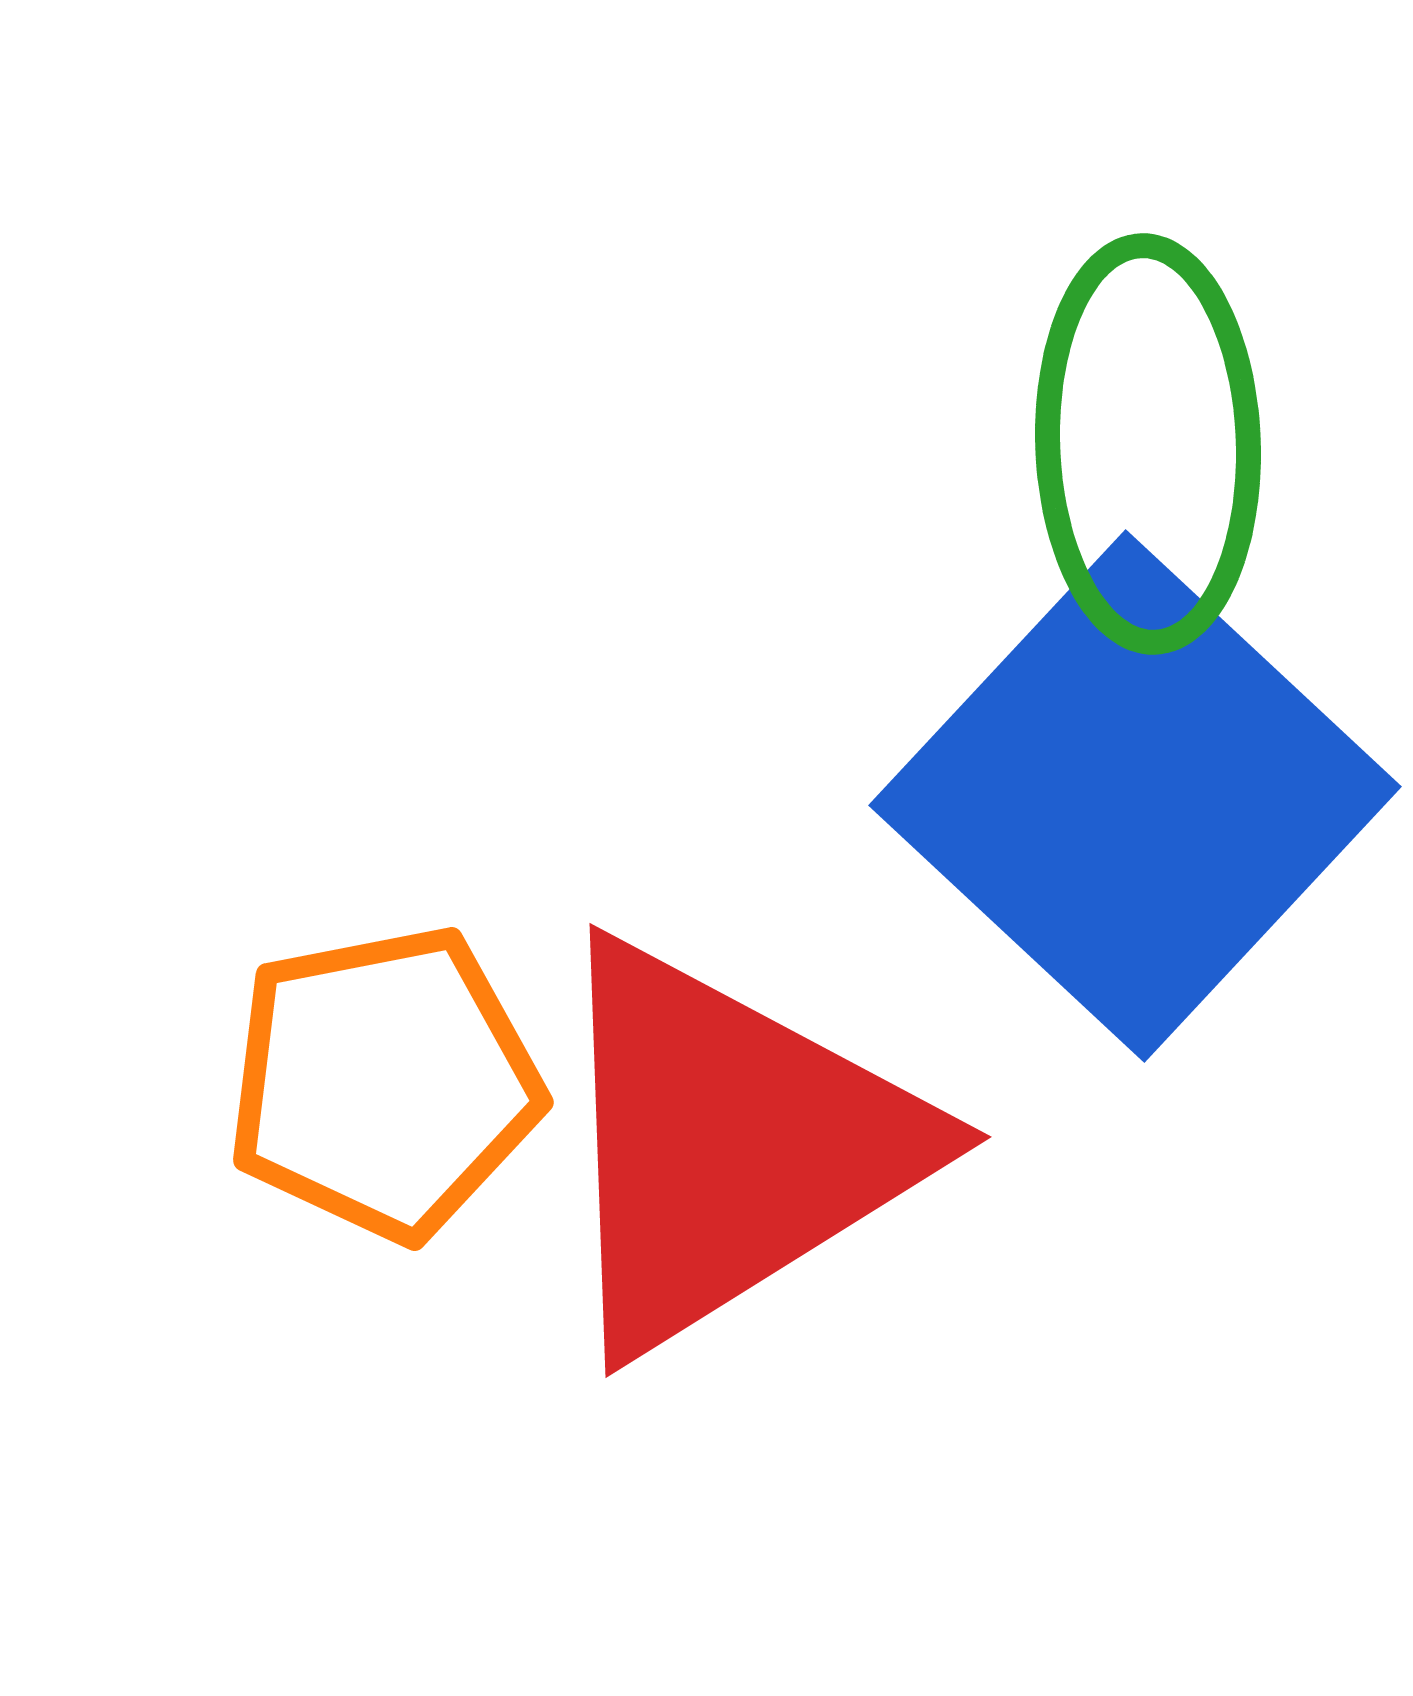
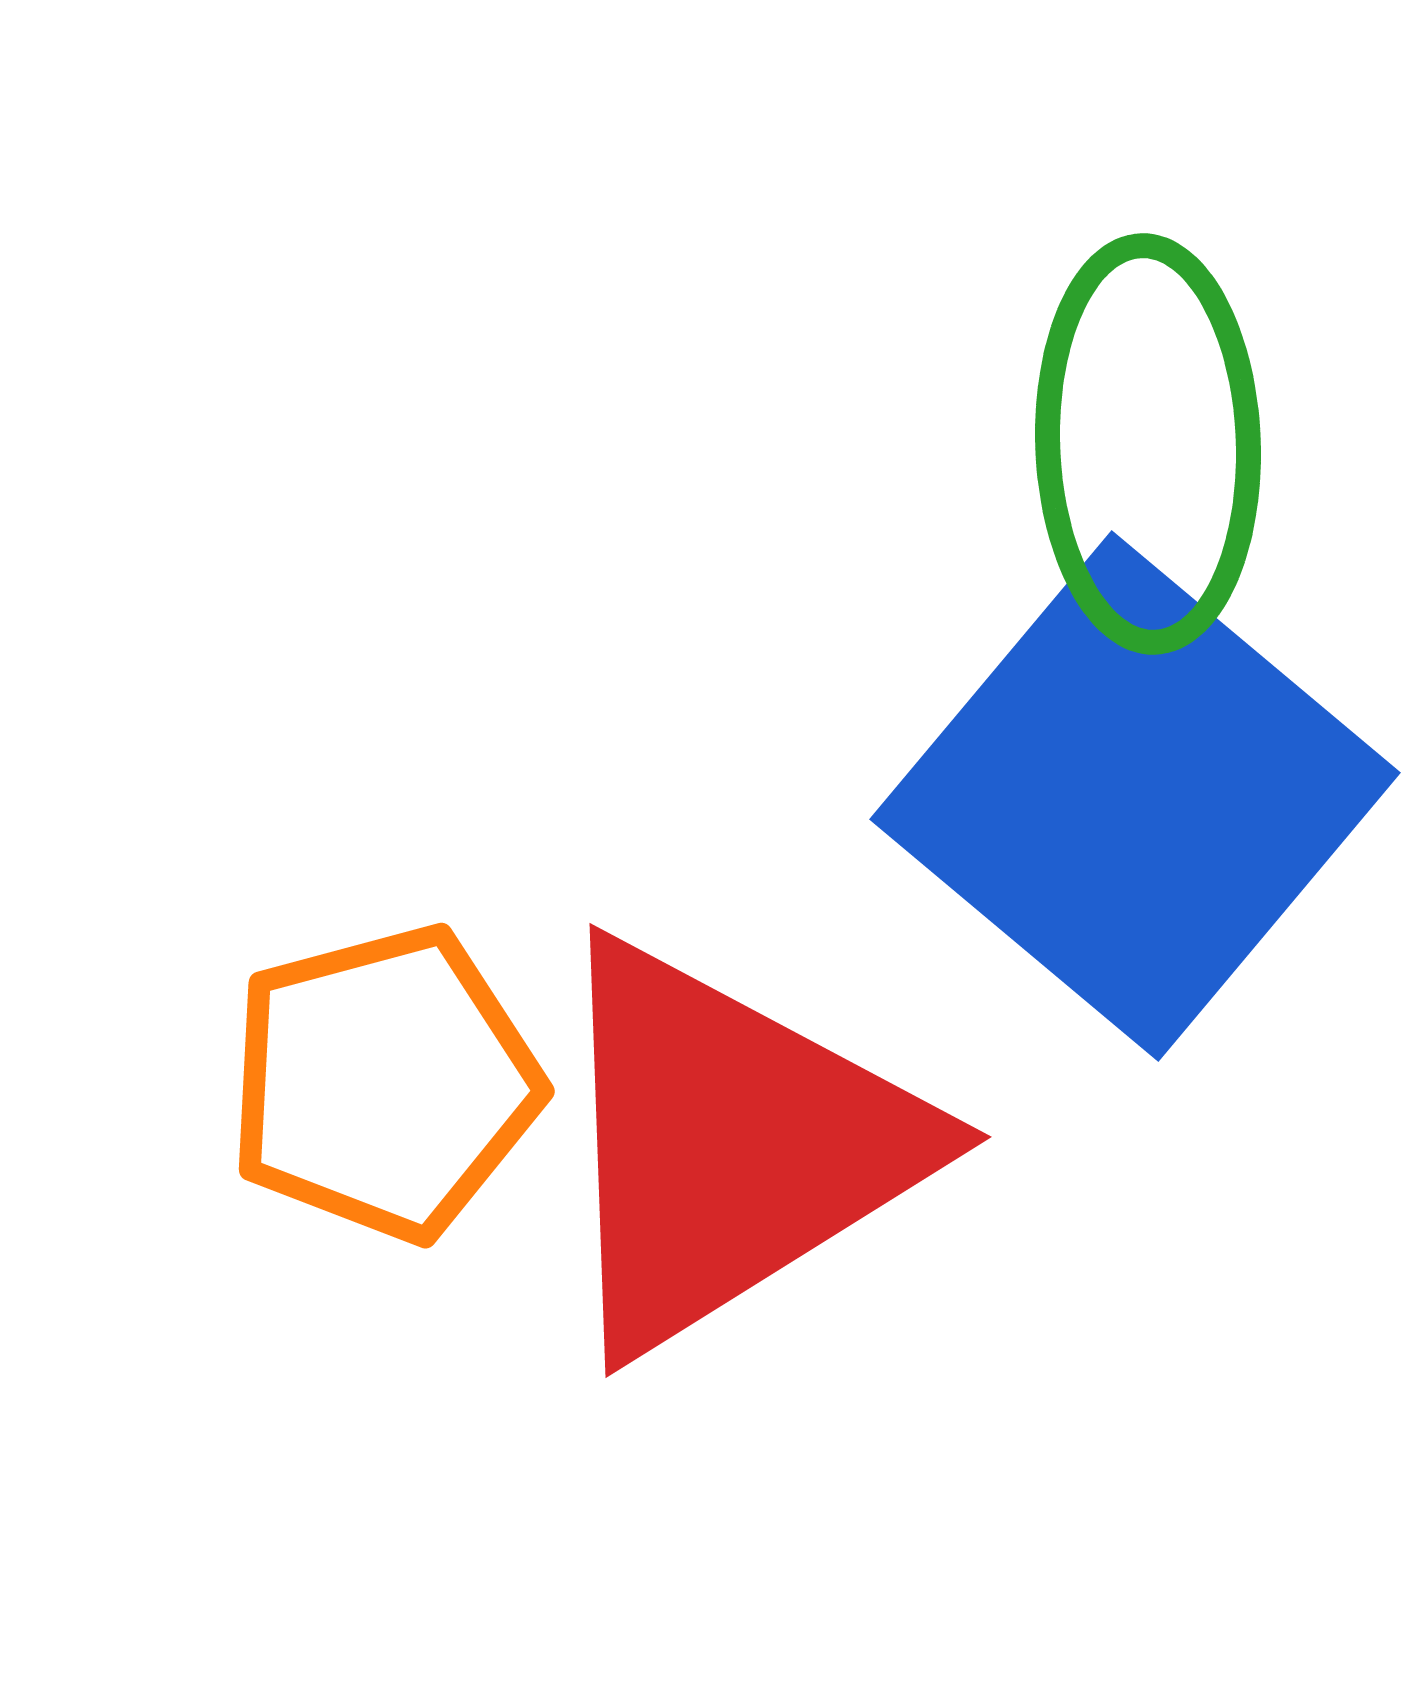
blue square: rotated 3 degrees counterclockwise
orange pentagon: rotated 4 degrees counterclockwise
